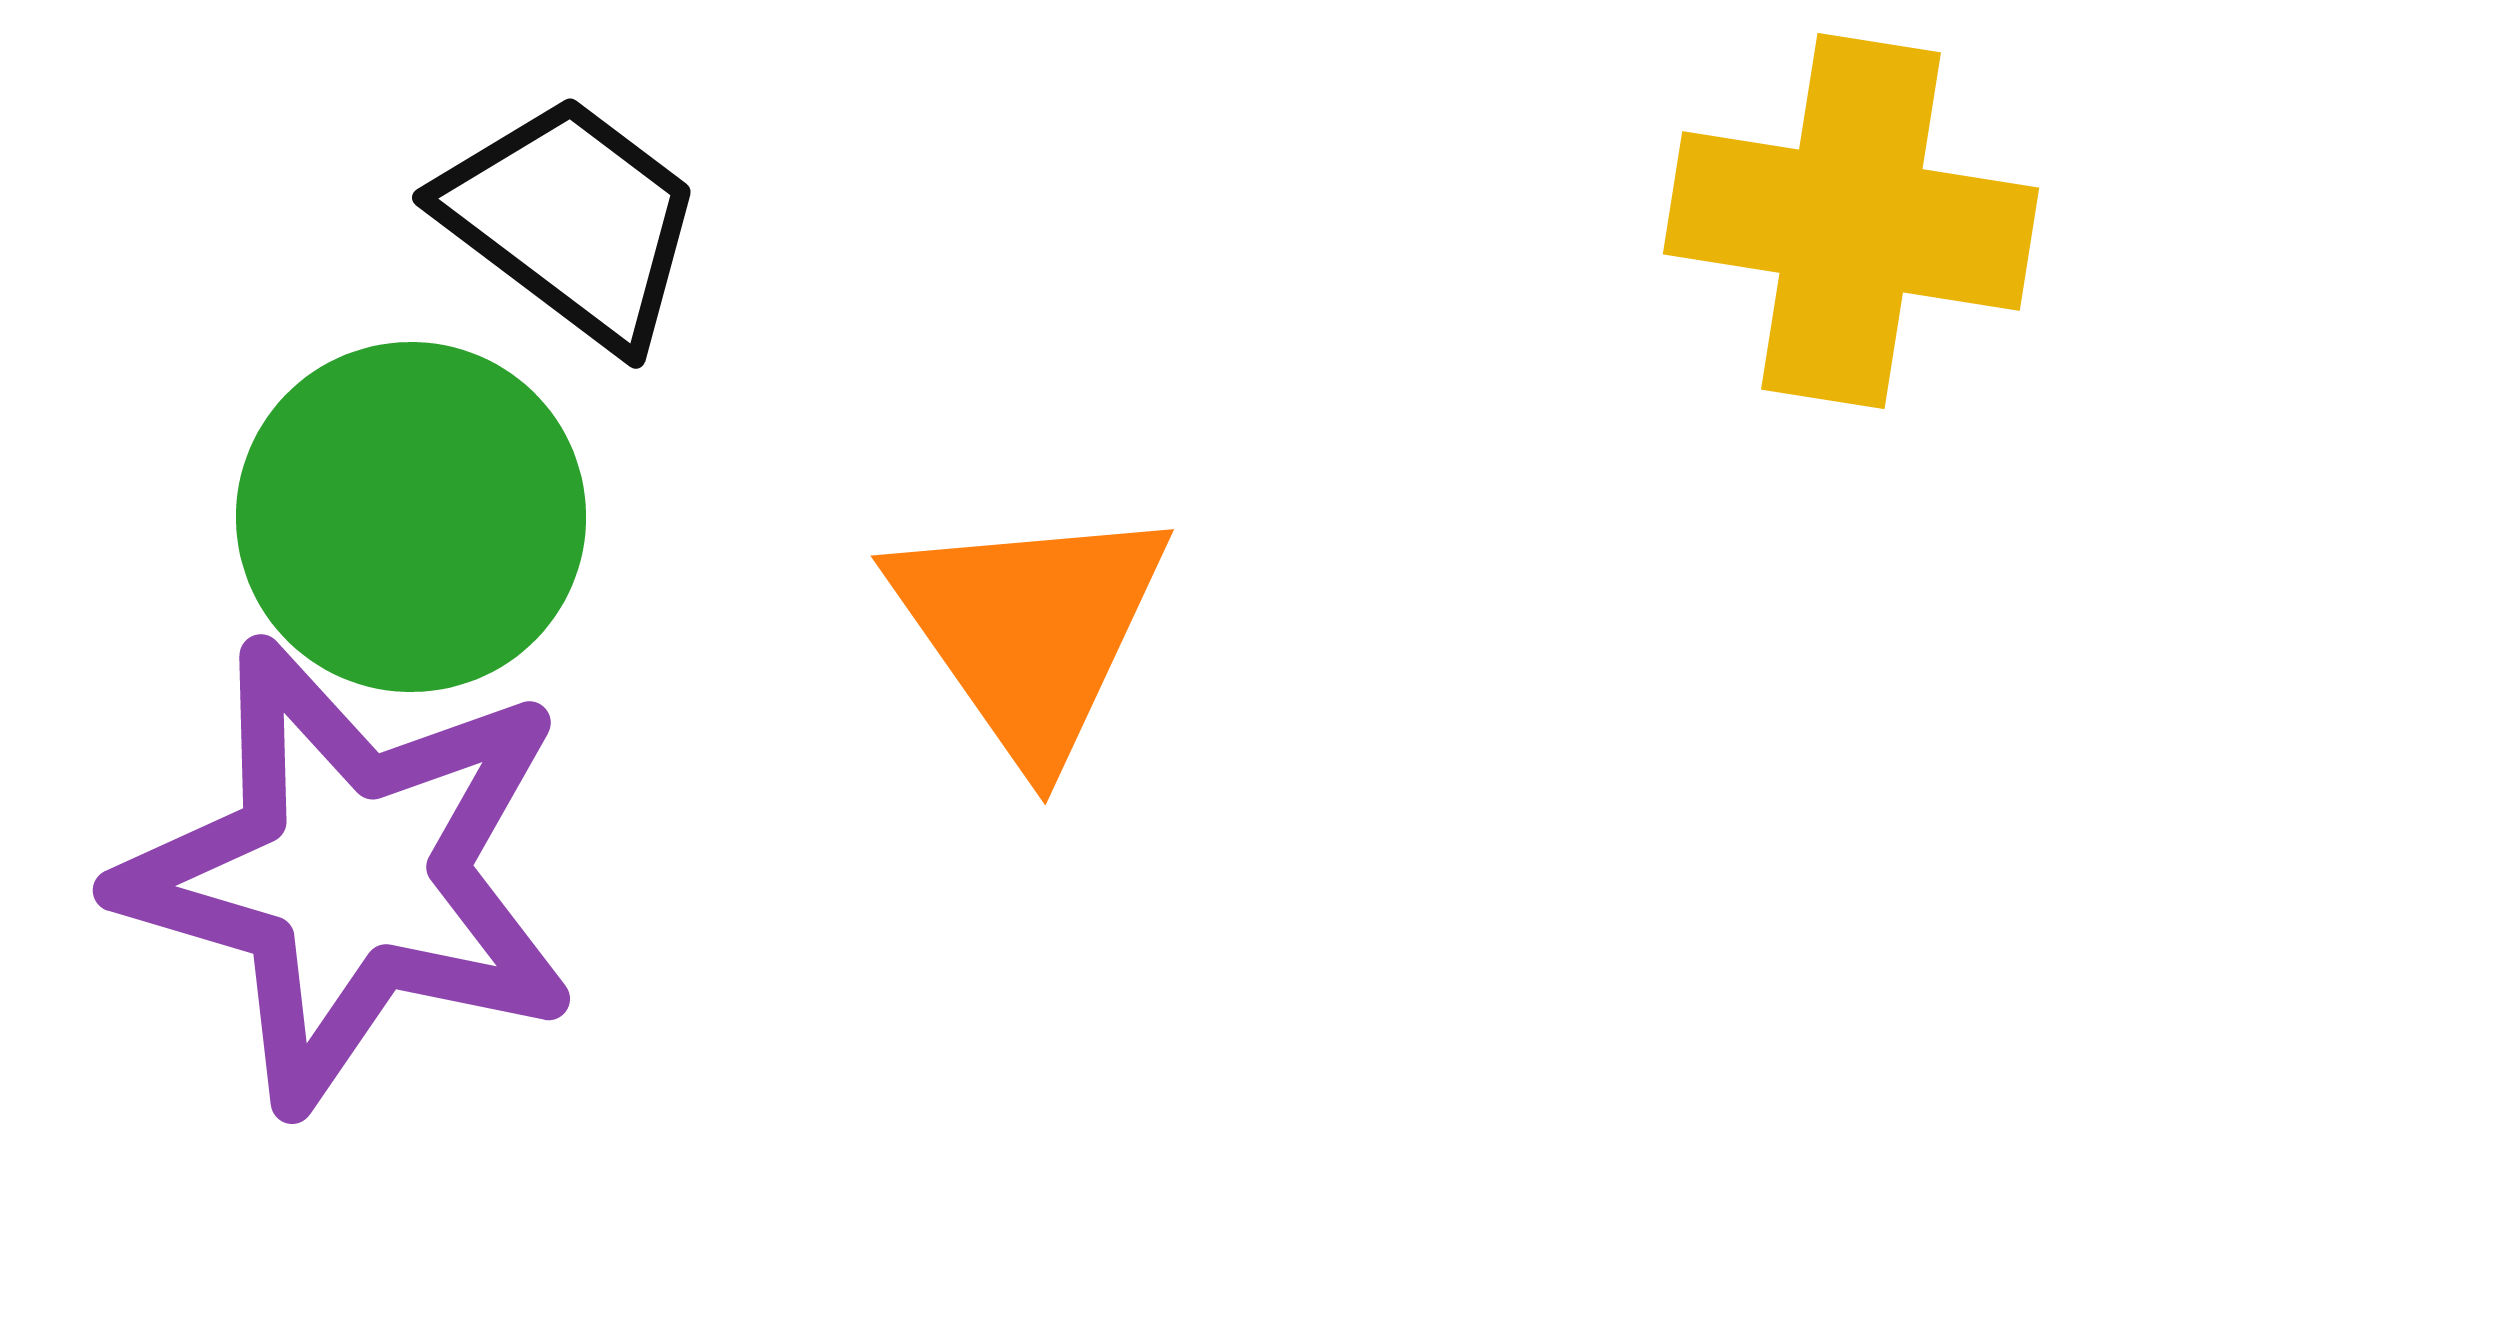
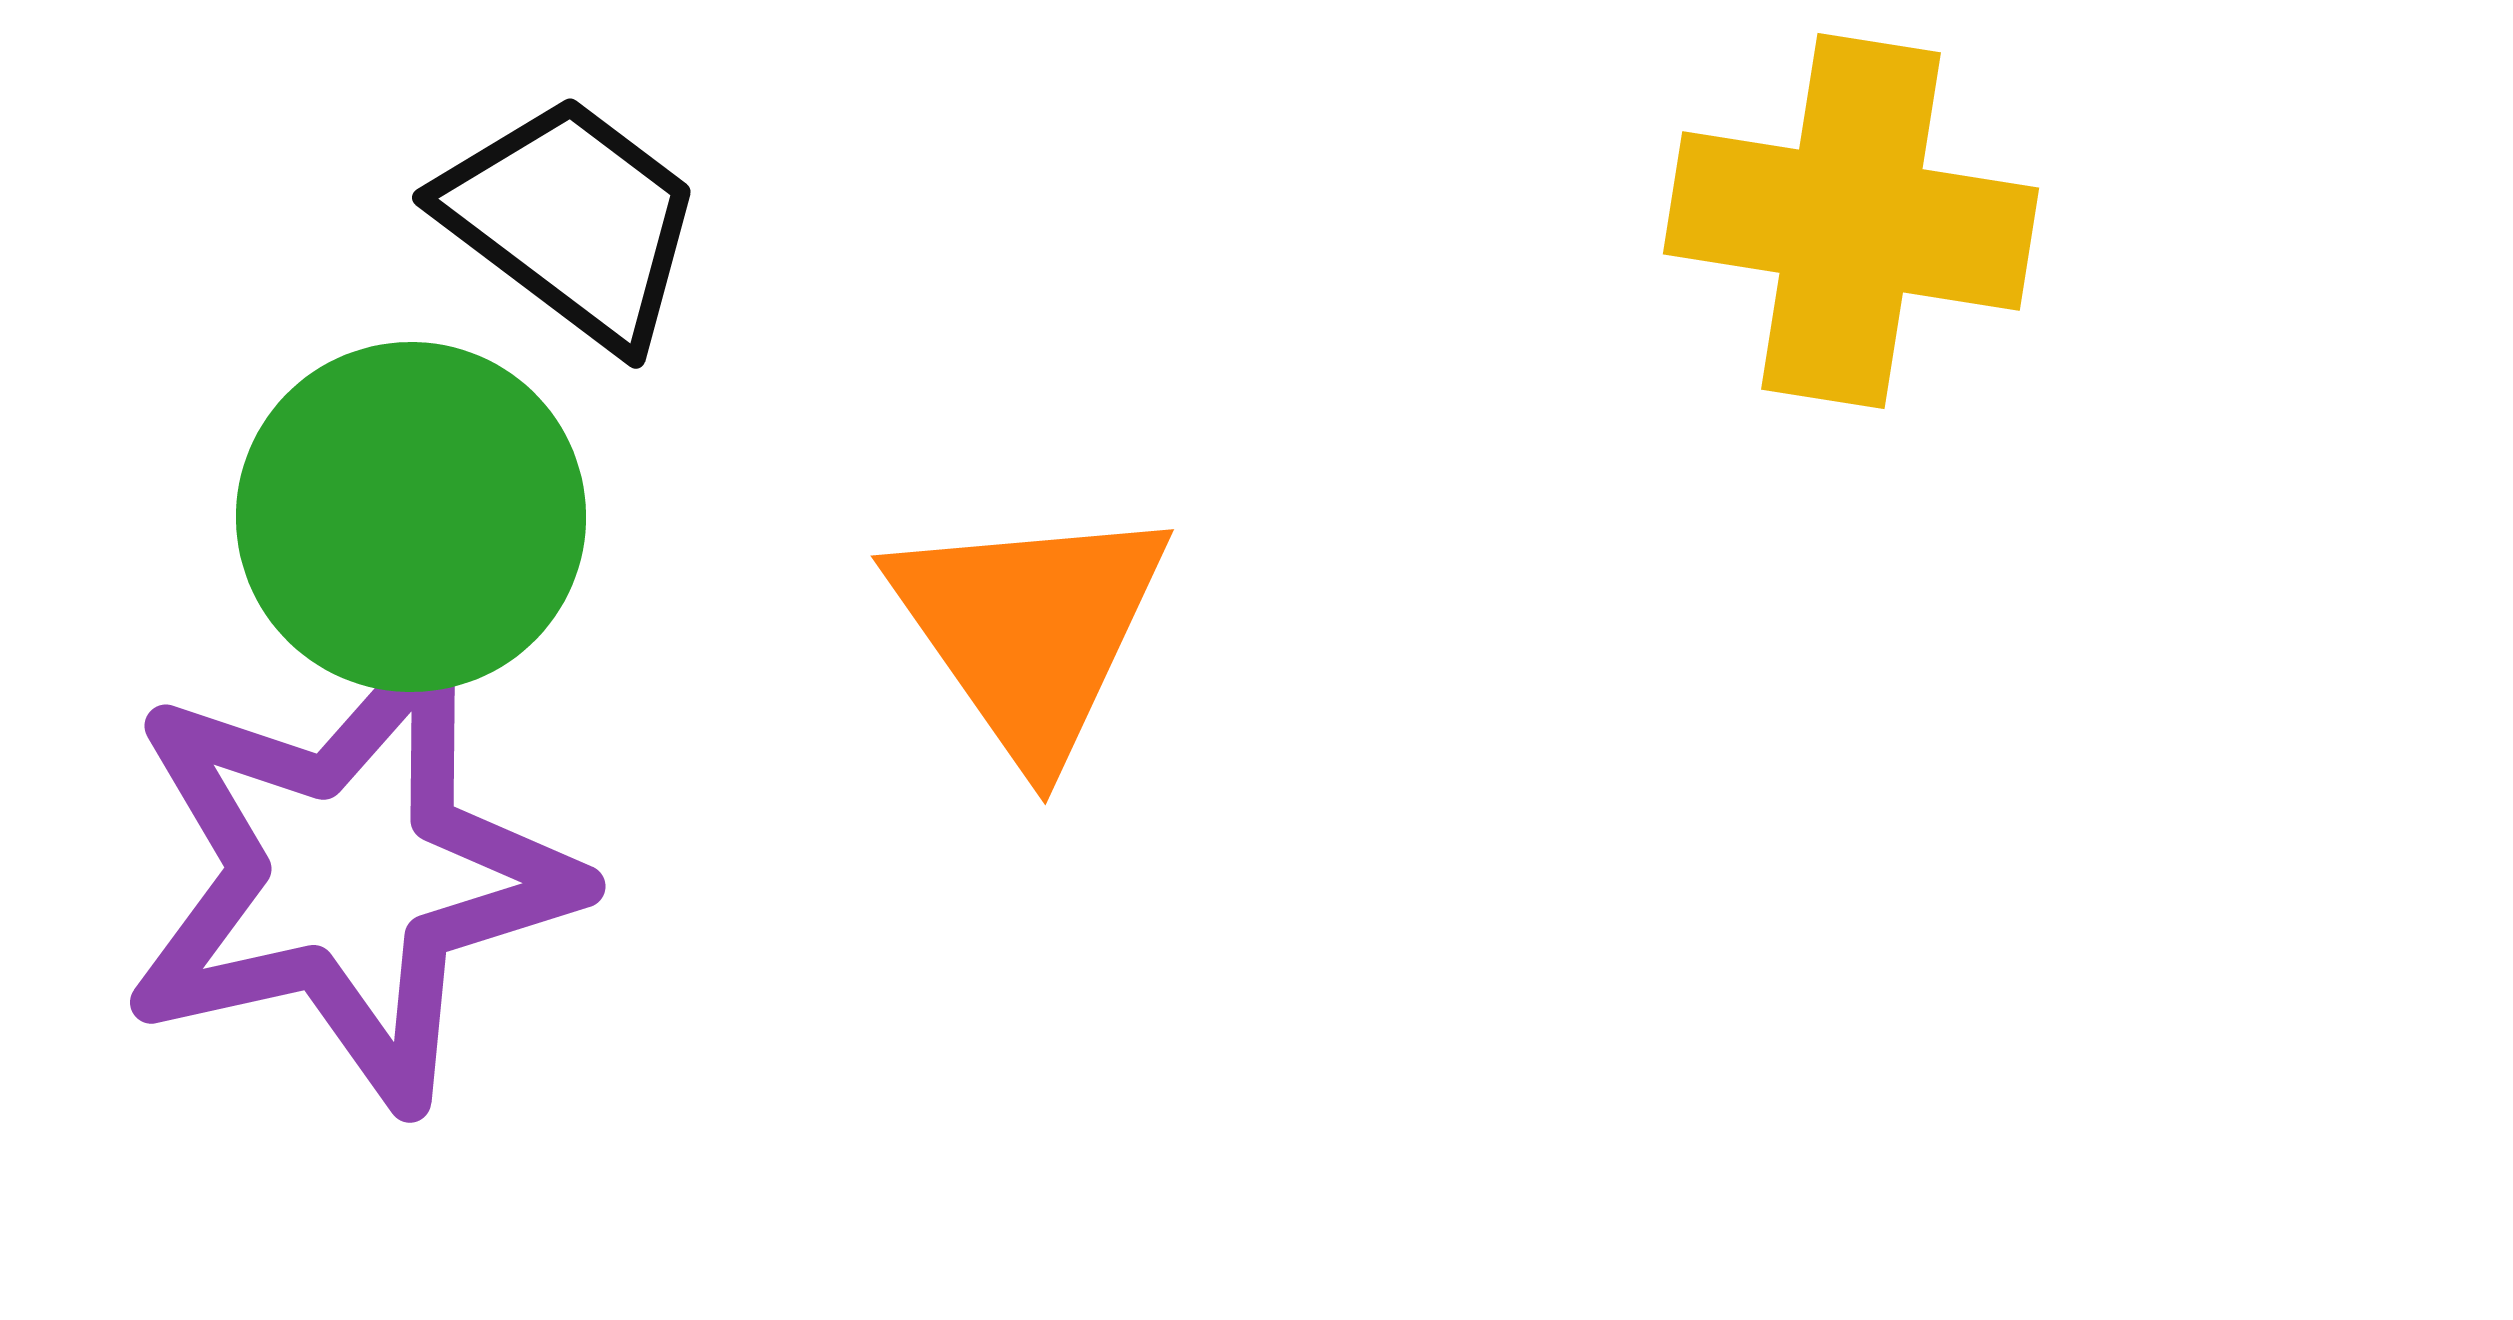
purple star: rotated 29 degrees counterclockwise
